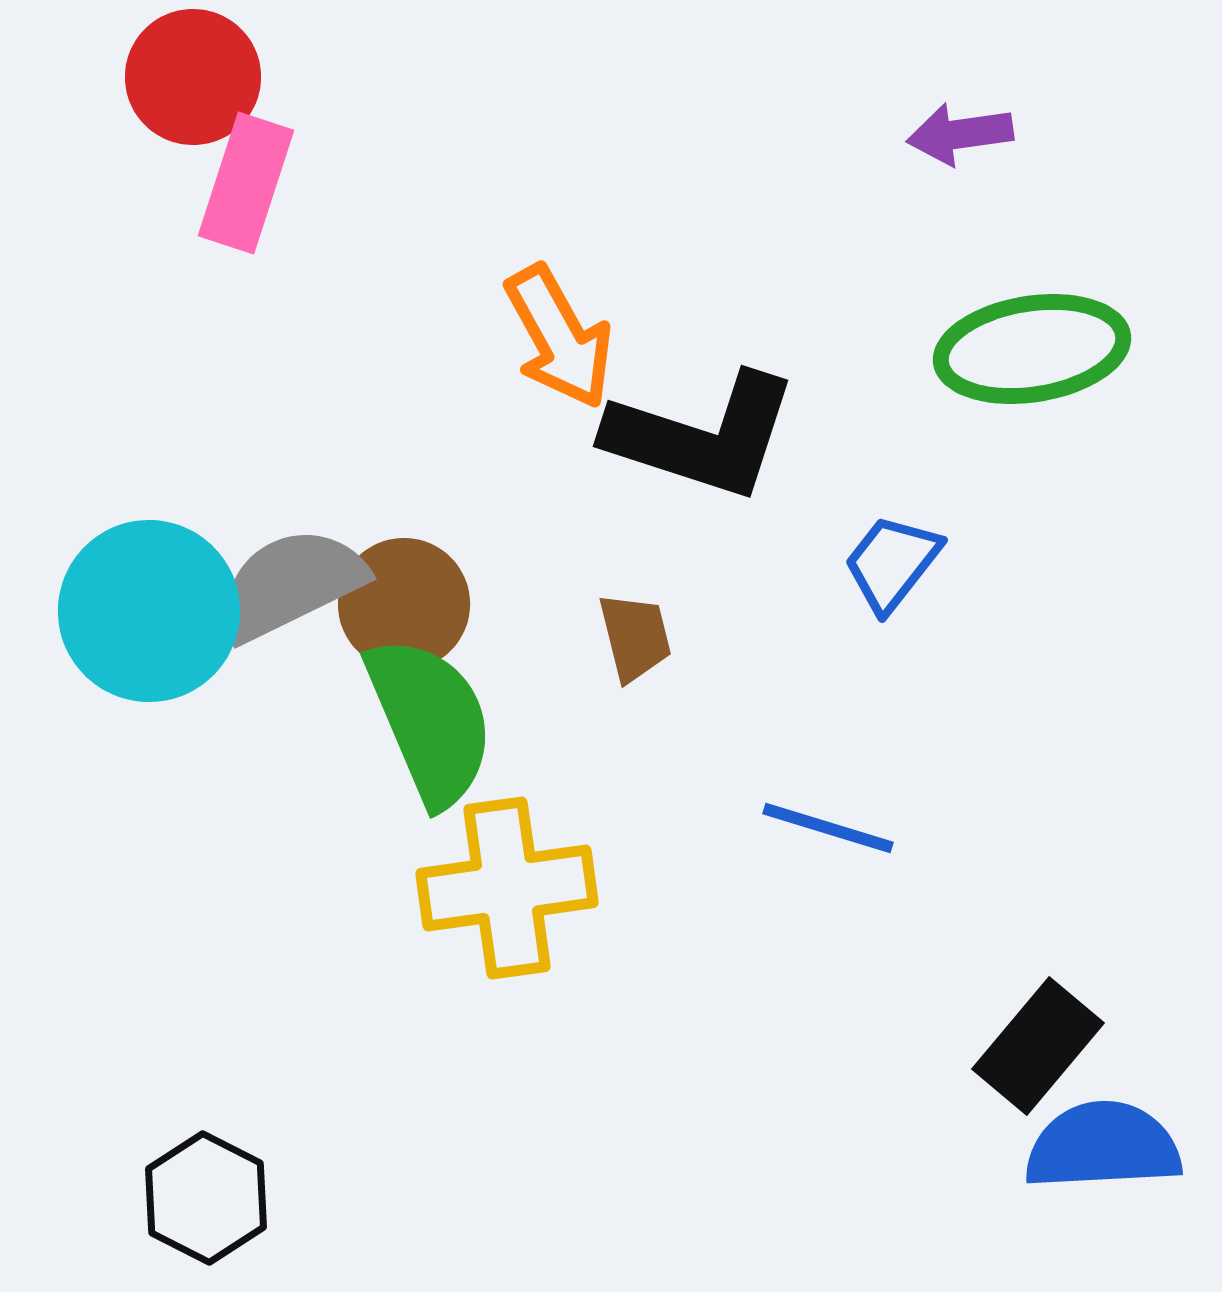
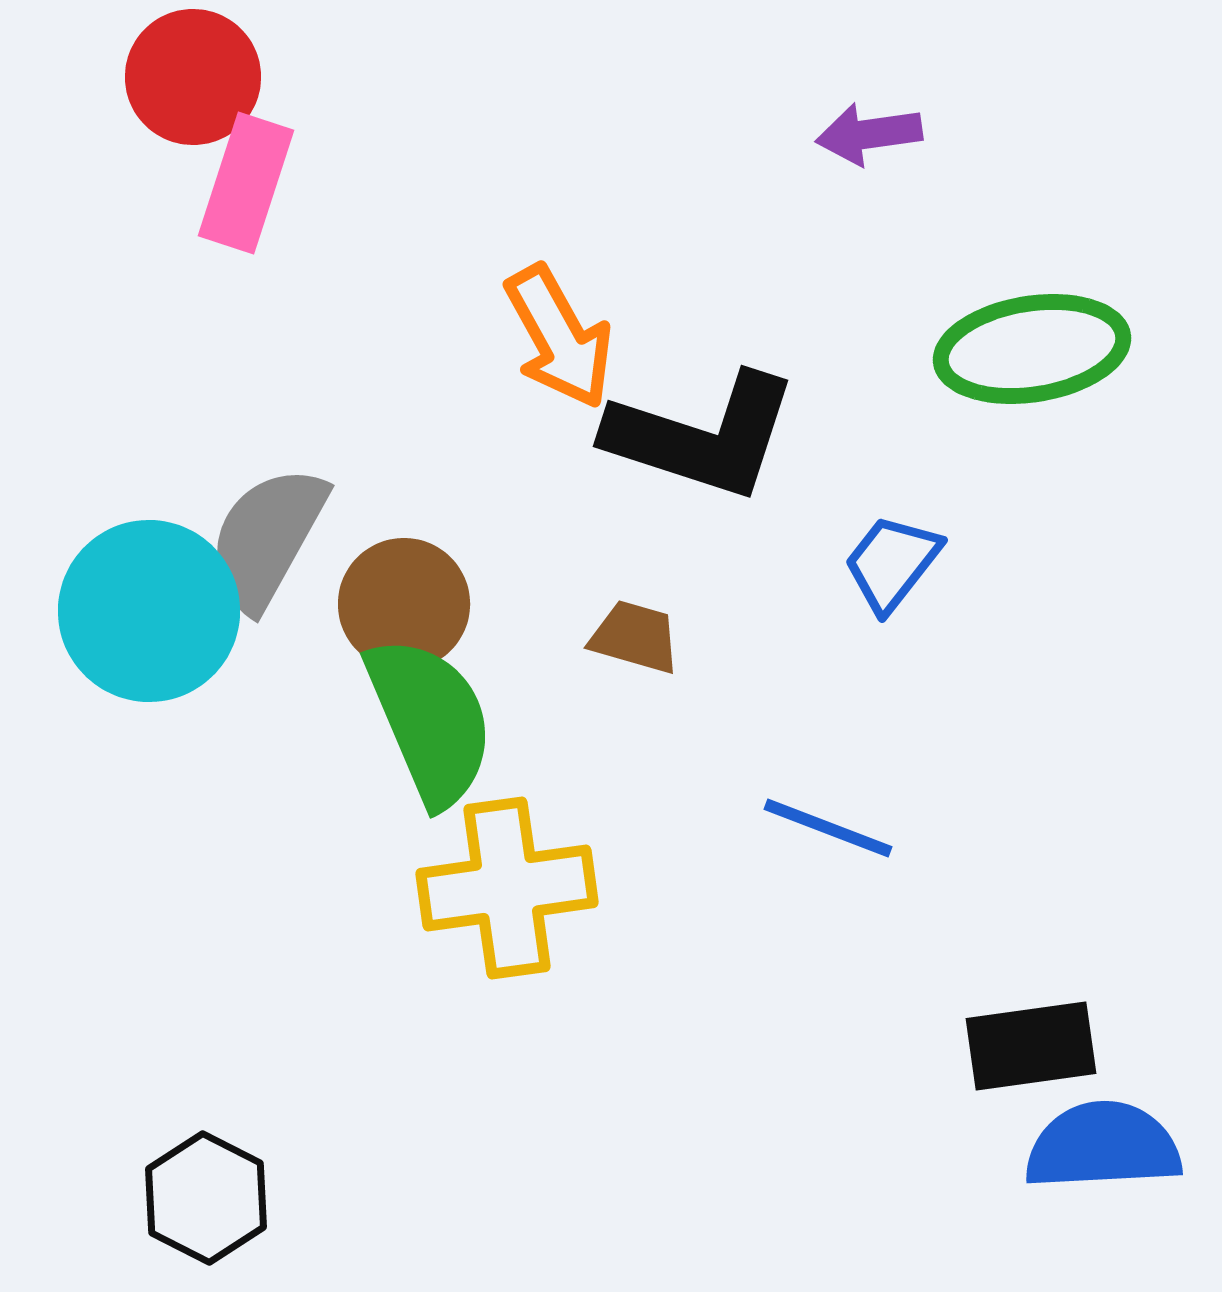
purple arrow: moved 91 px left
gray semicircle: moved 24 px left, 46 px up; rotated 35 degrees counterclockwise
brown trapezoid: rotated 60 degrees counterclockwise
blue line: rotated 4 degrees clockwise
black rectangle: moved 7 px left; rotated 42 degrees clockwise
